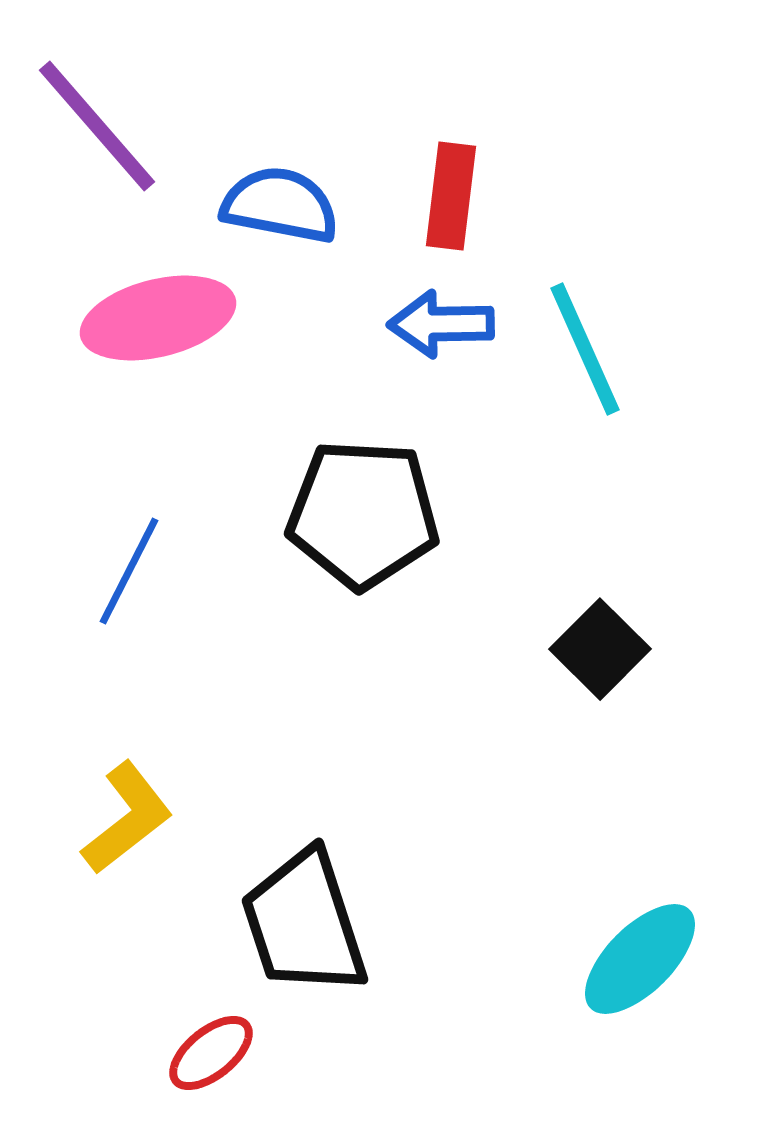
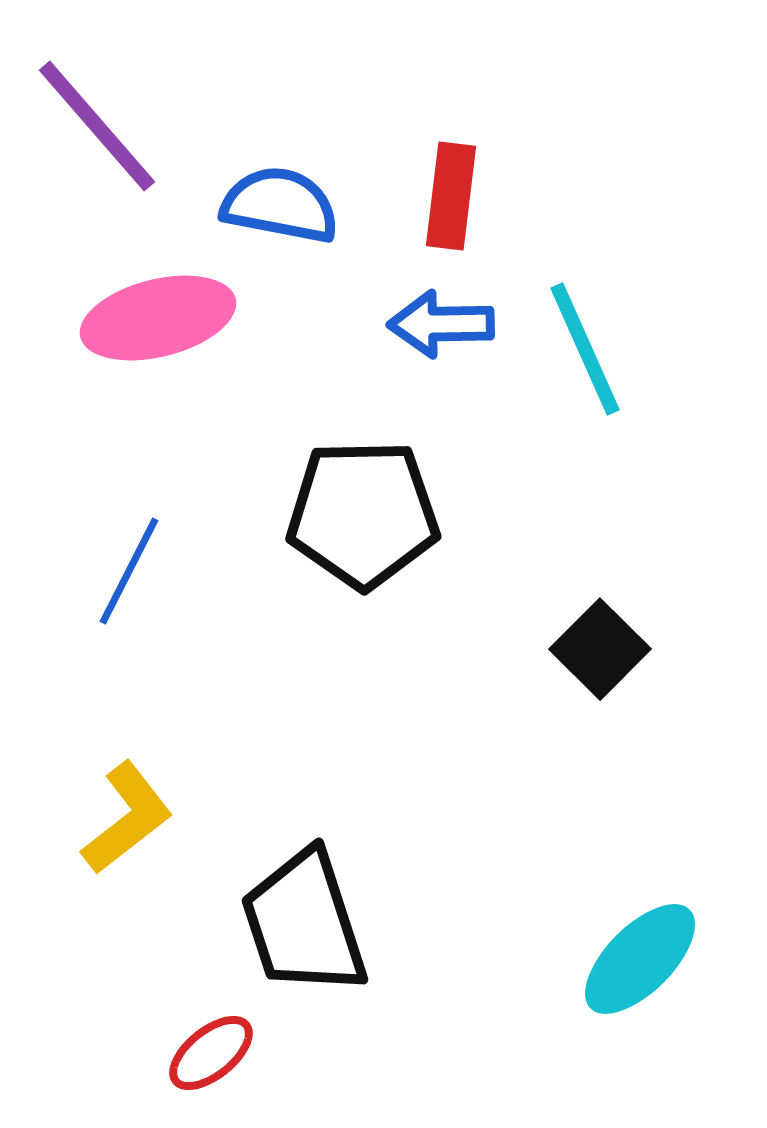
black pentagon: rotated 4 degrees counterclockwise
